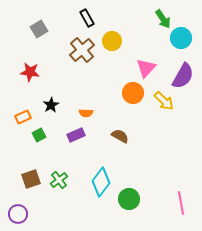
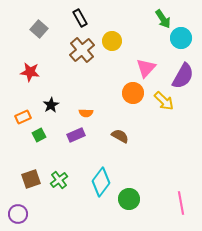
black rectangle: moved 7 px left
gray square: rotated 18 degrees counterclockwise
